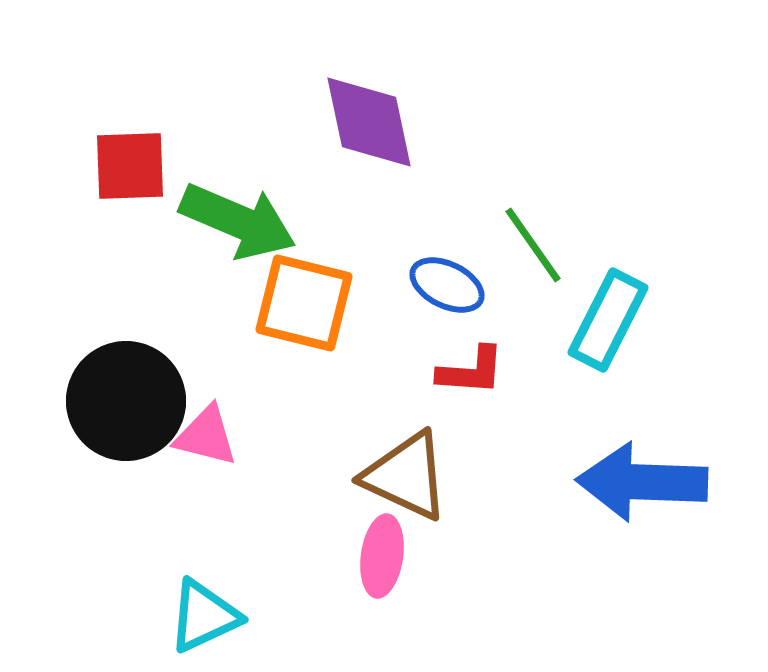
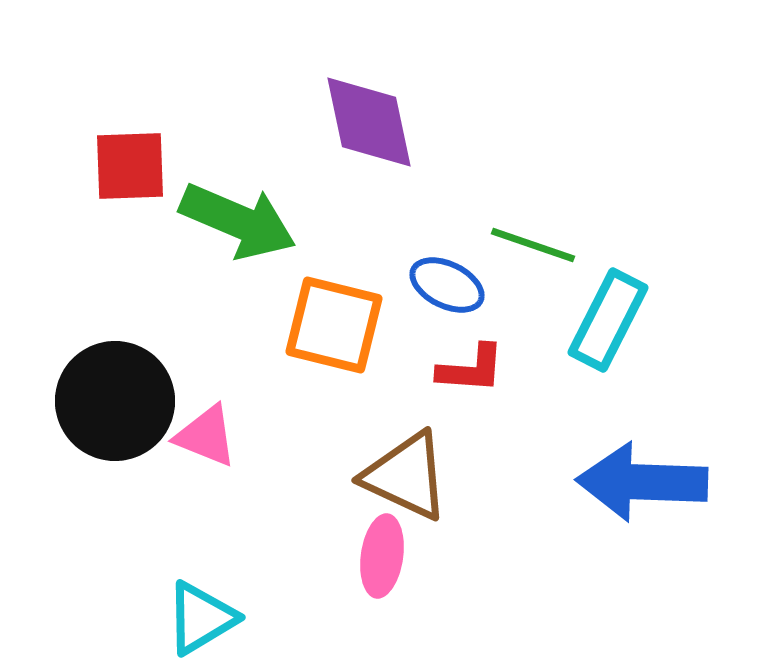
green line: rotated 36 degrees counterclockwise
orange square: moved 30 px right, 22 px down
red L-shape: moved 2 px up
black circle: moved 11 px left
pink triangle: rotated 8 degrees clockwise
cyan triangle: moved 3 px left, 2 px down; rotated 6 degrees counterclockwise
